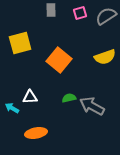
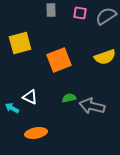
pink square: rotated 24 degrees clockwise
orange square: rotated 30 degrees clockwise
white triangle: rotated 28 degrees clockwise
gray arrow: rotated 15 degrees counterclockwise
